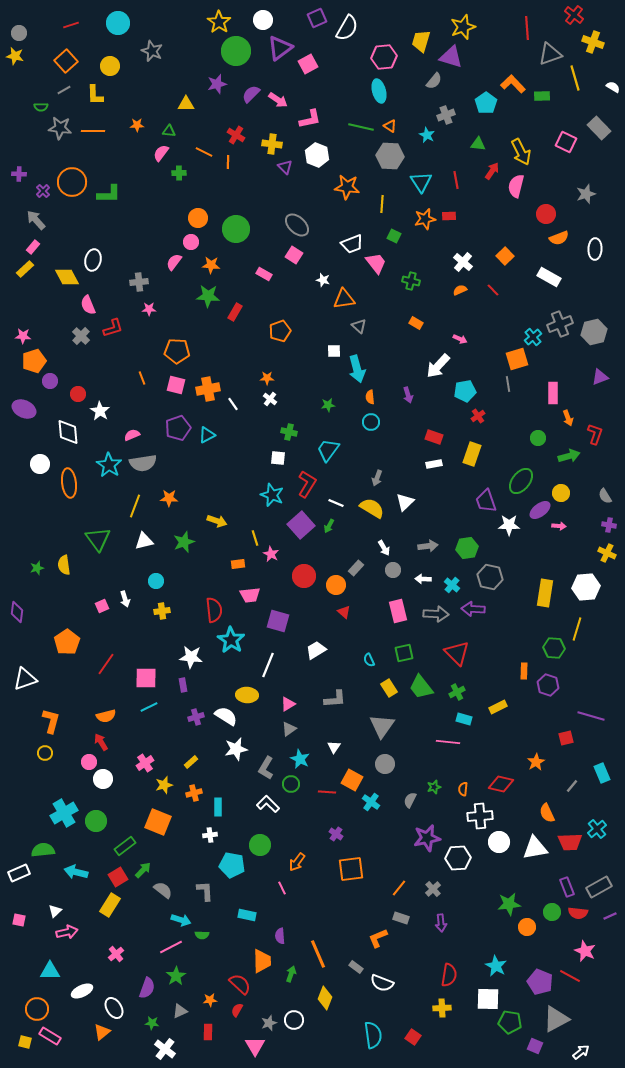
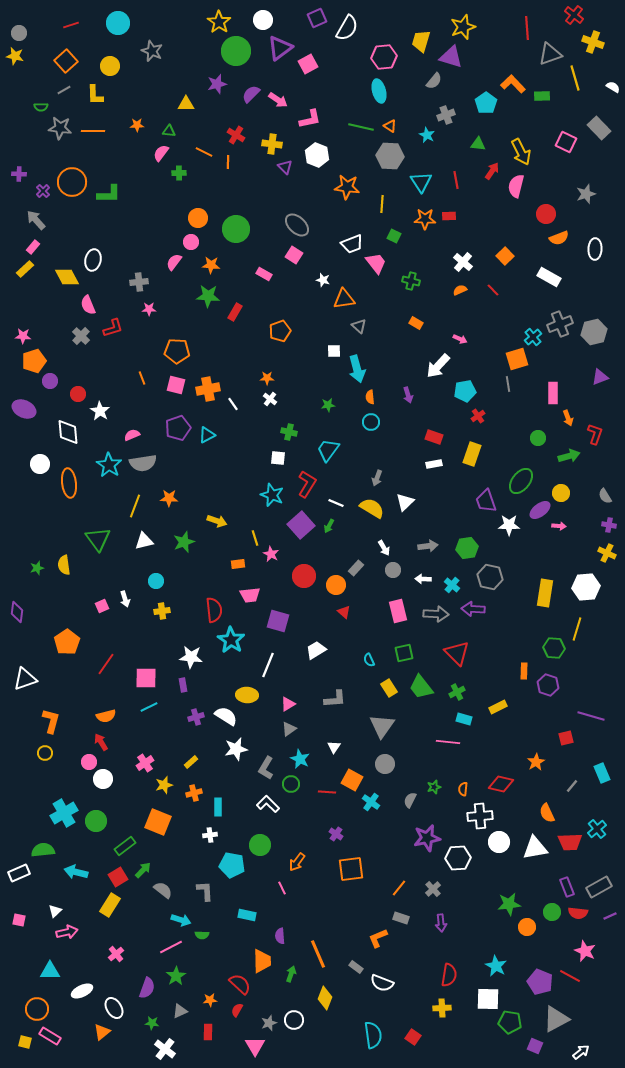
orange star at (425, 219): rotated 15 degrees clockwise
